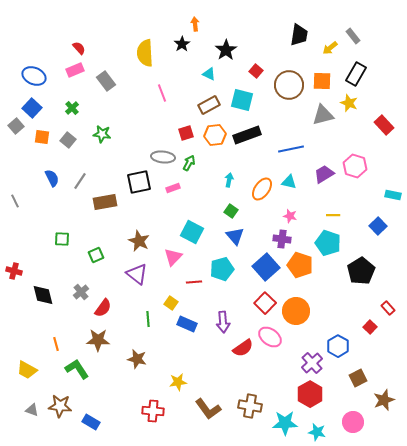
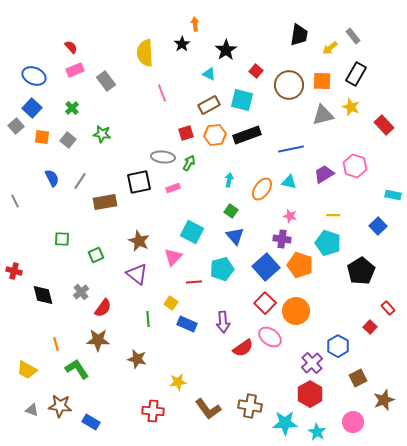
red semicircle at (79, 48): moved 8 px left, 1 px up
yellow star at (349, 103): moved 2 px right, 4 px down
cyan star at (317, 432): rotated 18 degrees clockwise
